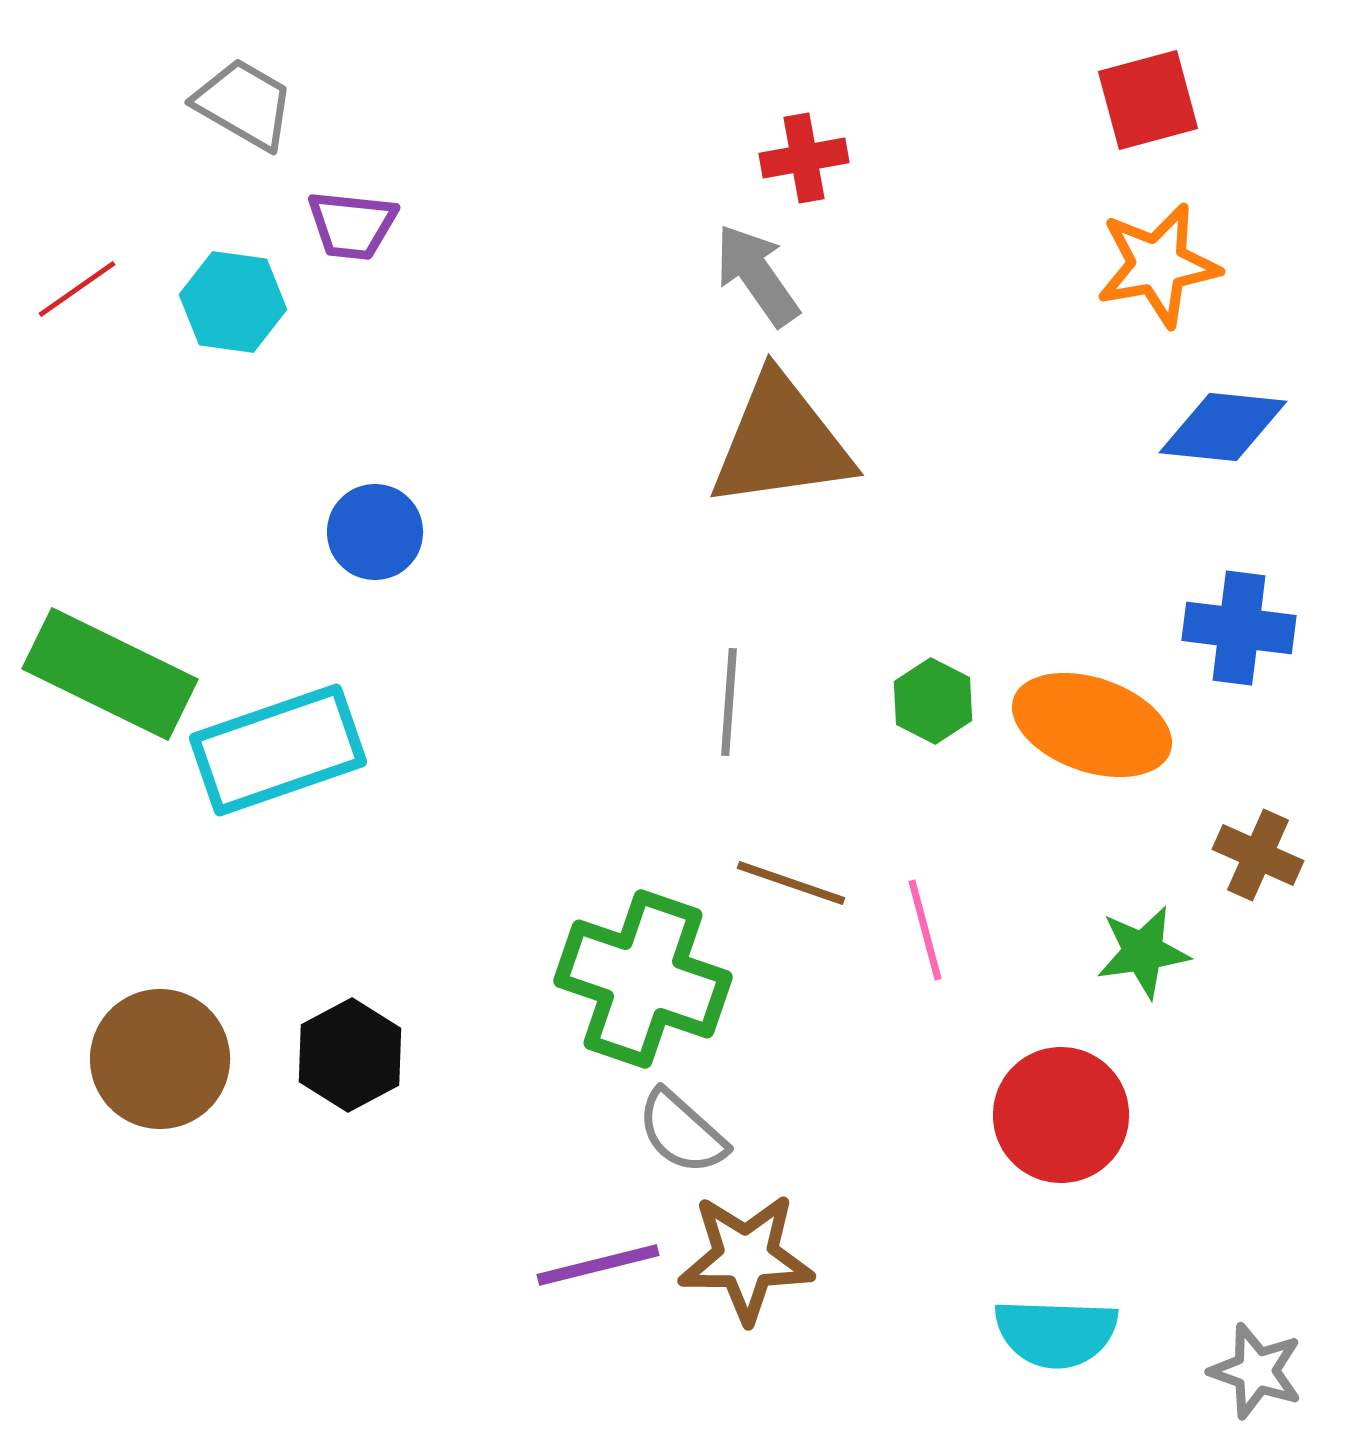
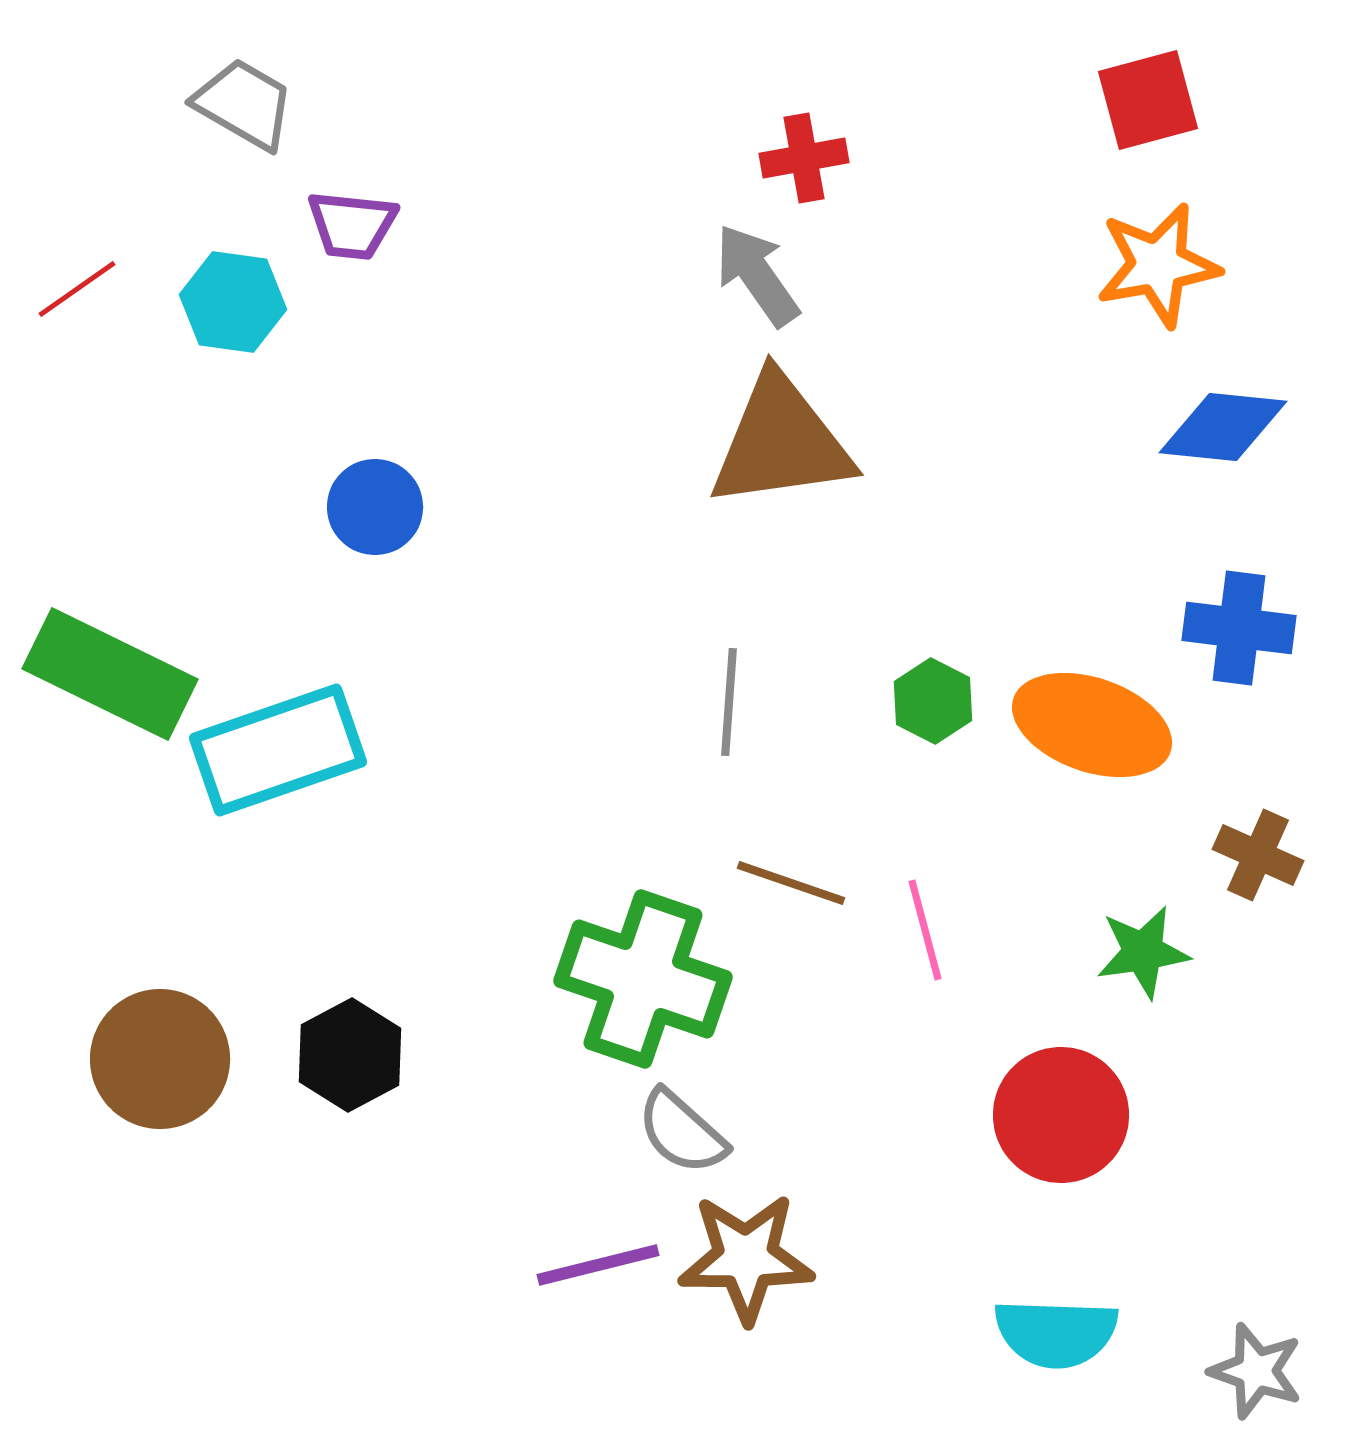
blue circle: moved 25 px up
